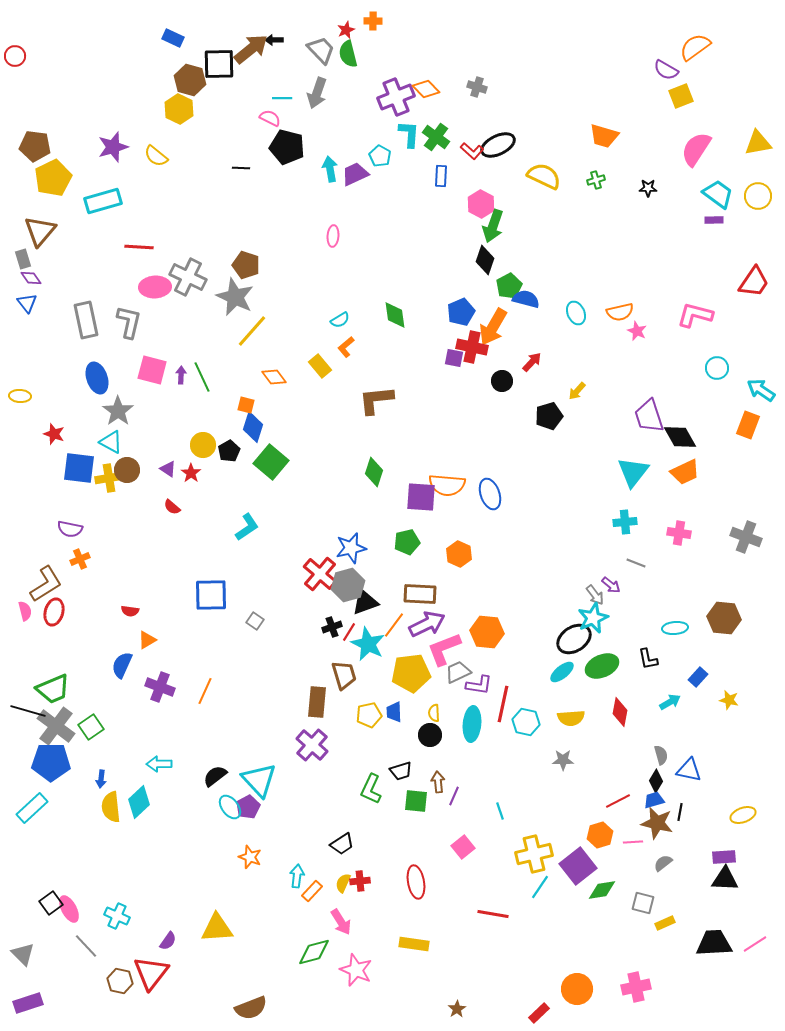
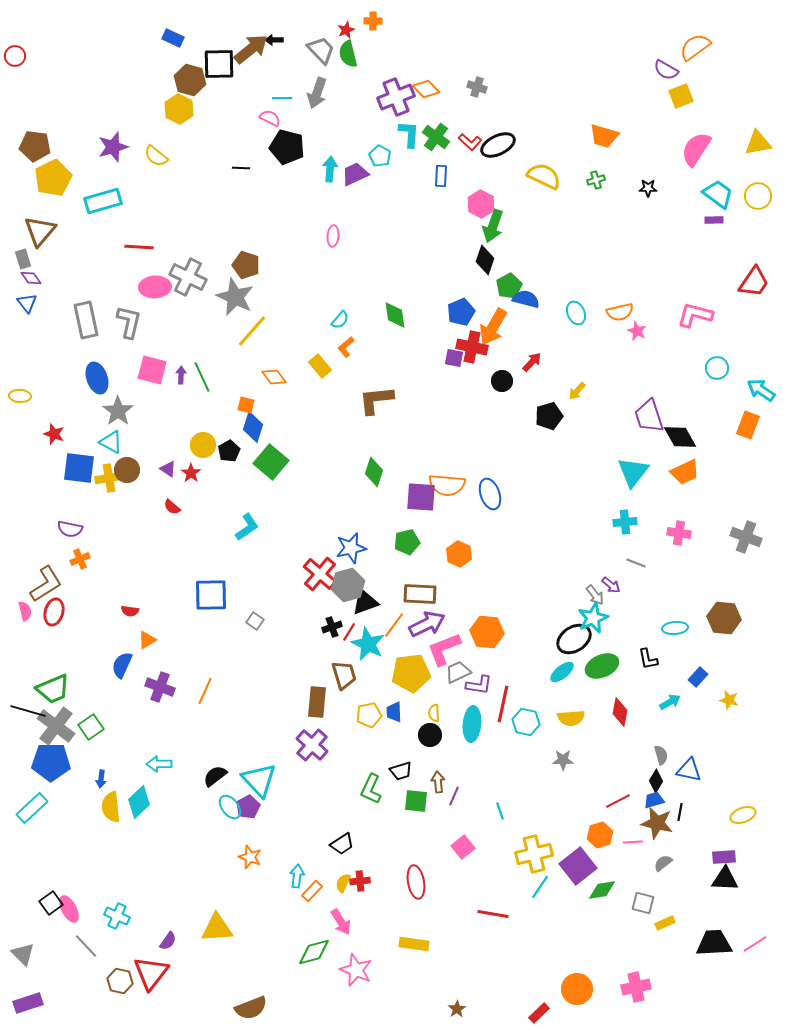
red L-shape at (472, 151): moved 2 px left, 9 px up
cyan arrow at (330, 169): rotated 15 degrees clockwise
cyan semicircle at (340, 320): rotated 18 degrees counterclockwise
